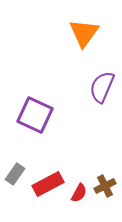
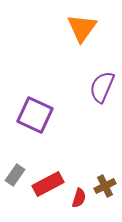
orange triangle: moved 2 px left, 5 px up
gray rectangle: moved 1 px down
red semicircle: moved 5 px down; rotated 12 degrees counterclockwise
